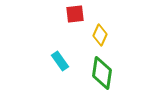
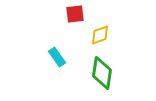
yellow diamond: rotated 45 degrees clockwise
cyan rectangle: moved 3 px left, 4 px up
